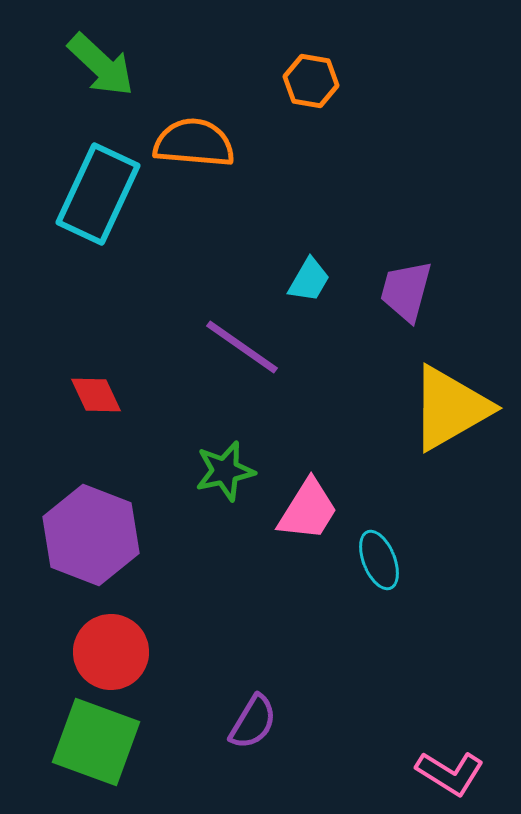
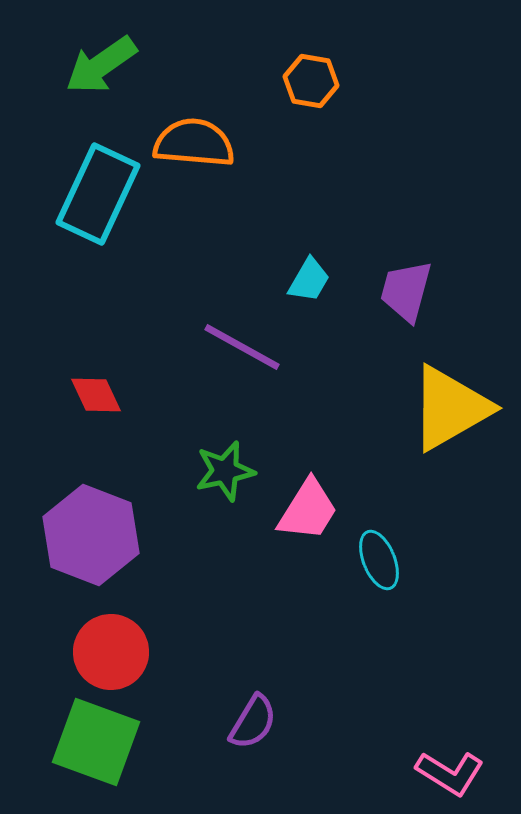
green arrow: rotated 102 degrees clockwise
purple line: rotated 6 degrees counterclockwise
